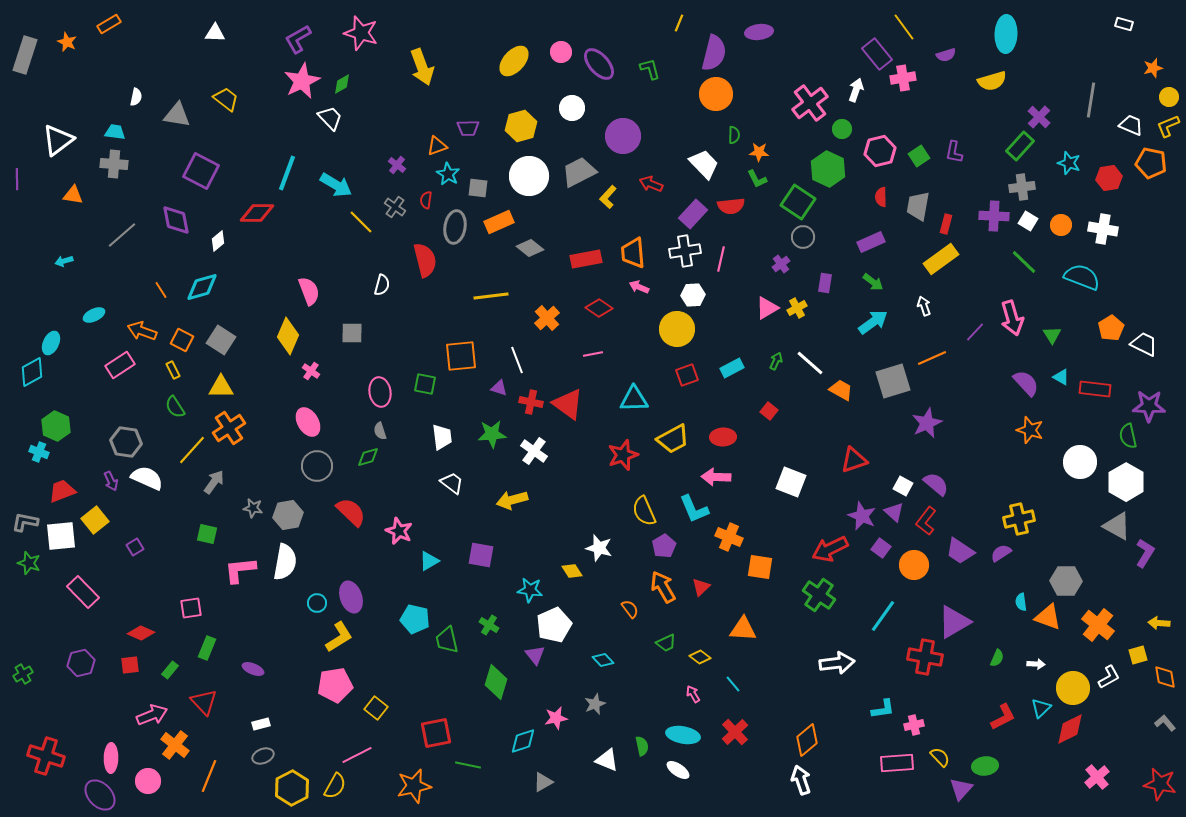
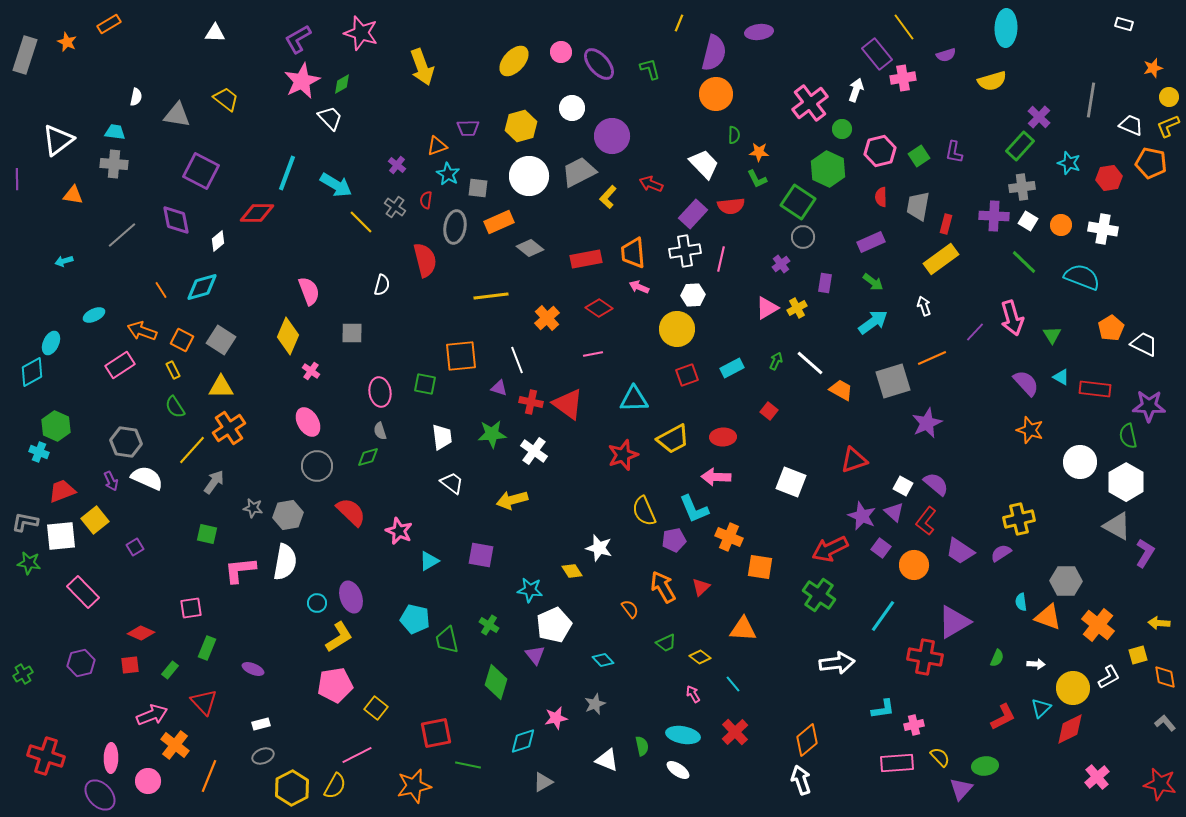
cyan ellipse at (1006, 34): moved 6 px up
purple circle at (623, 136): moved 11 px left
purple pentagon at (664, 546): moved 10 px right, 6 px up; rotated 20 degrees clockwise
green star at (29, 563): rotated 10 degrees counterclockwise
